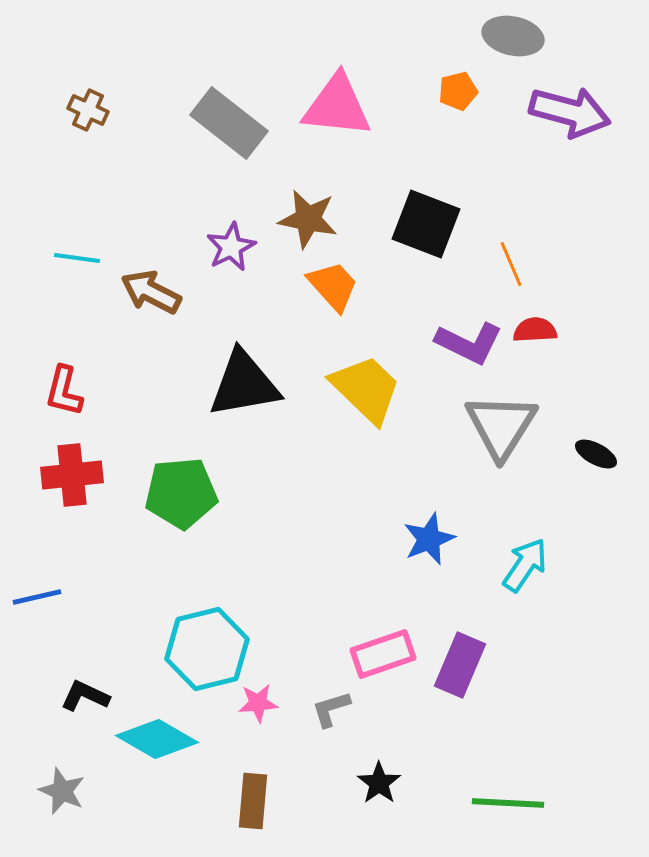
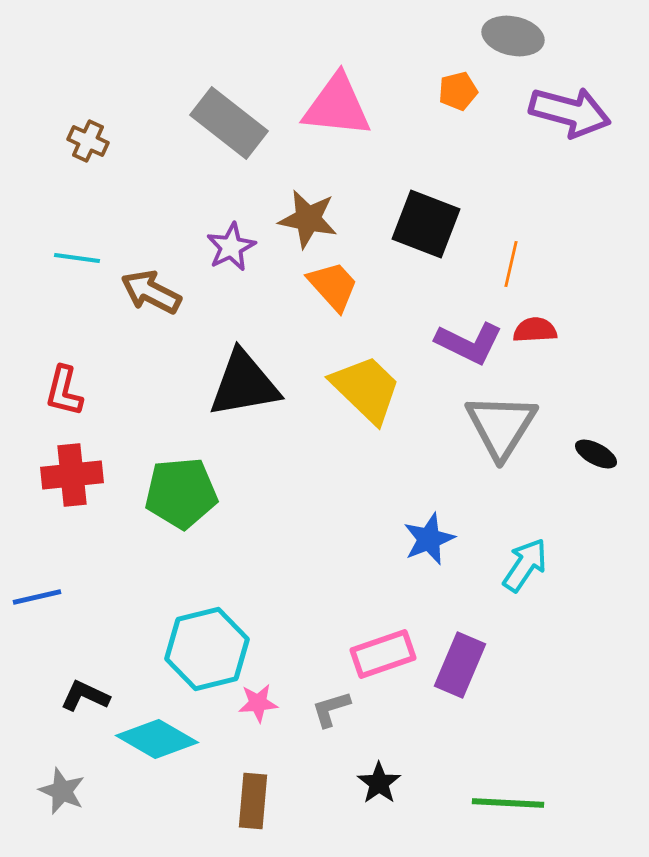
brown cross: moved 31 px down
orange line: rotated 36 degrees clockwise
